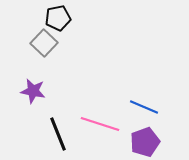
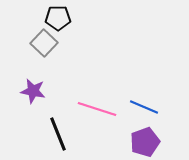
black pentagon: rotated 10 degrees clockwise
pink line: moved 3 px left, 15 px up
